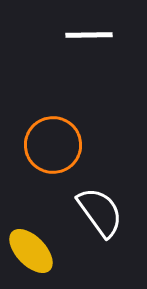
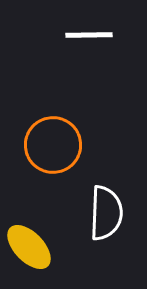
white semicircle: moved 6 px right, 1 px down; rotated 38 degrees clockwise
yellow ellipse: moved 2 px left, 4 px up
